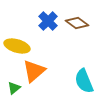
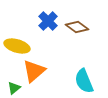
brown diamond: moved 4 px down
